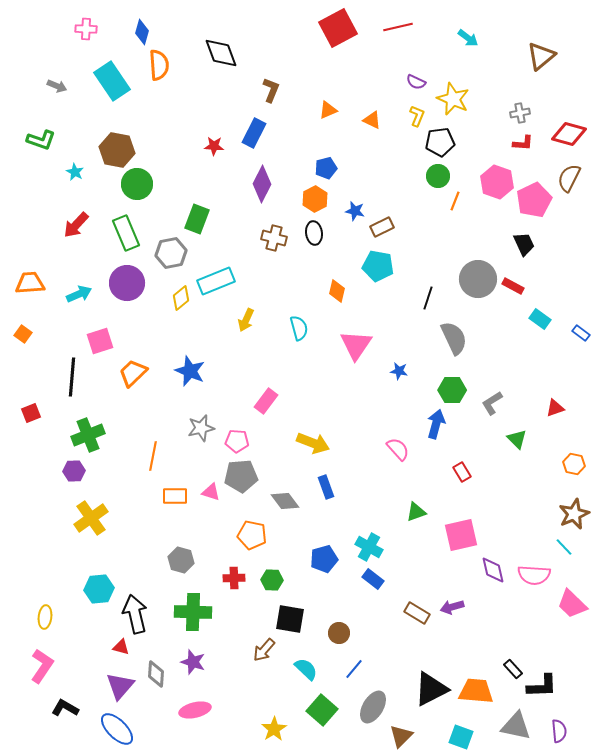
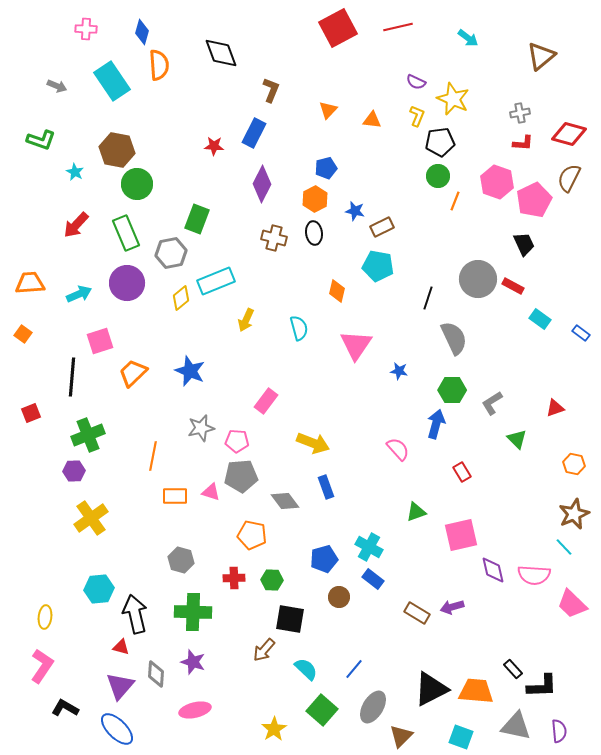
orange triangle at (328, 110): rotated 24 degrees counterclockwise
orange triangle at (372, 120): rotated 18 degrees counterclockwise
brown circle at (339, 633): moved 36 px up
